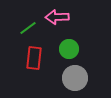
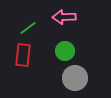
pink arrow: moved 7 px right
green circle: moved 4 px left, 2 px down
red rectangle: moved 11 px left, 3 px up
